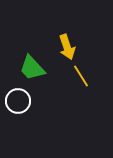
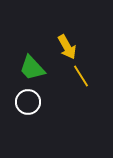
yellow arrow: rotated 10 degrees counterclockwise
white circle: moved 10 px right, 1 px down
